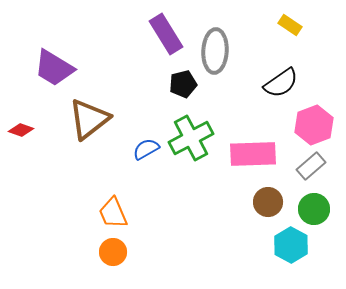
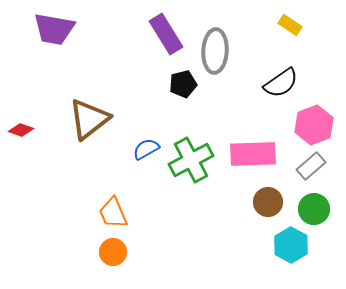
purple trapezoid: moved 39 px up; rotated 21 degrees counterclockwise
green cross: moved 22 px down
